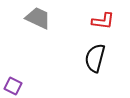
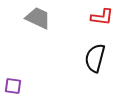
red L-shape: moved 1 px left, 4 px up
purple square: rotated 18 degrees counterclockwise
